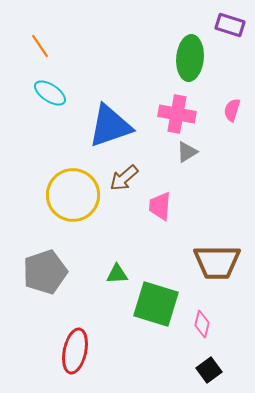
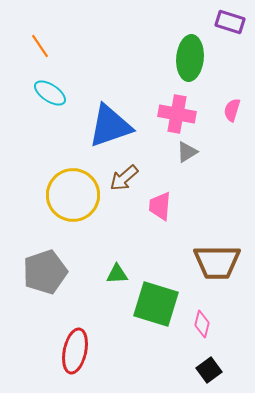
purple rectangle: moved 3 px up
